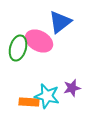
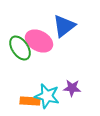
blue triangle: moved 4 px right, 4 px down
green ellipse: moved 2 px right; rotated 50 degrees counterclockwise
purple star: rotated 18 degrees clockwise
orange rectangle: moved 1 px right, 1 px up
